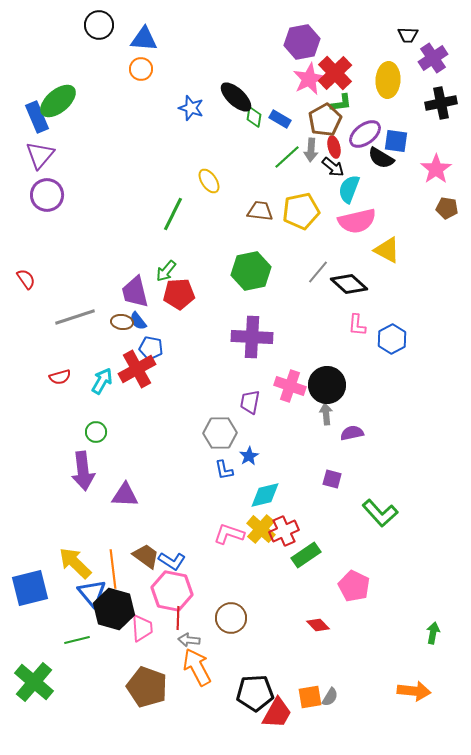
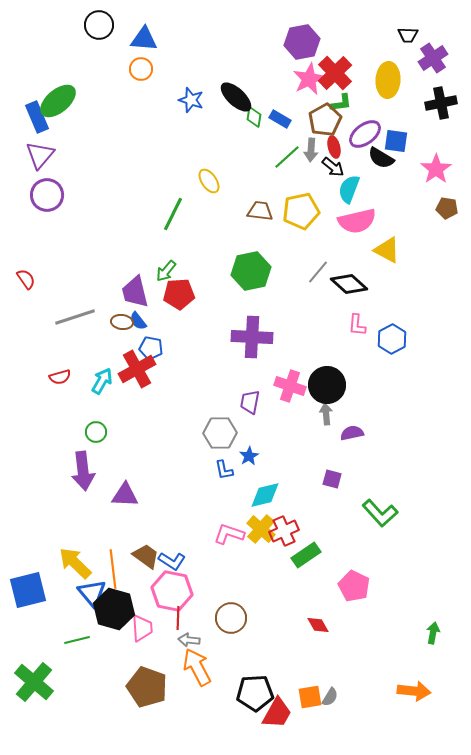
blue star at (191, 108): moved 8 px up
blue square at (30, 588): moved 2 px left, 2 px down
red diamond at (318, 625): rotated 15 degrees clockwise
